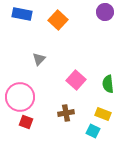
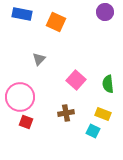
orange square: moved 2 px left, 2 px down; rotated 18 degrees counterclockwise
